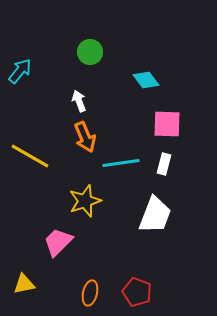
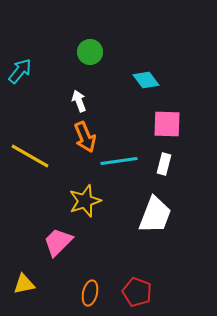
cyan line: moved 2 px left, 2 px up
